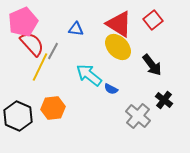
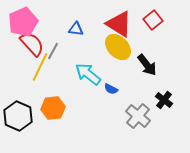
black arrow: moved 5 px left
cyan arrow: moved 1 px left, 1 px up
